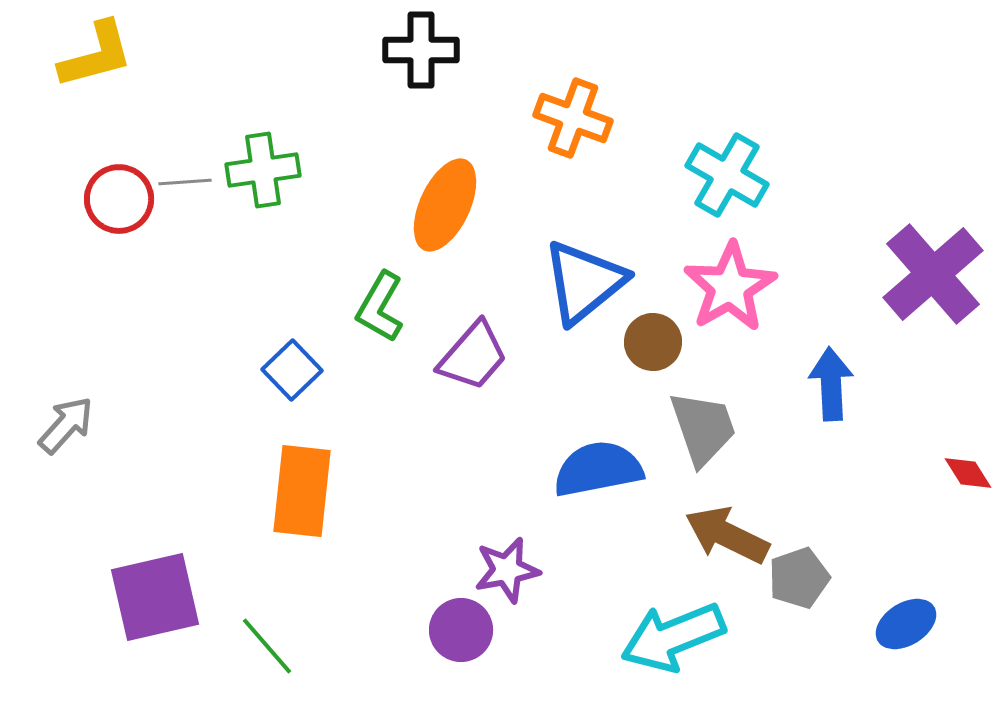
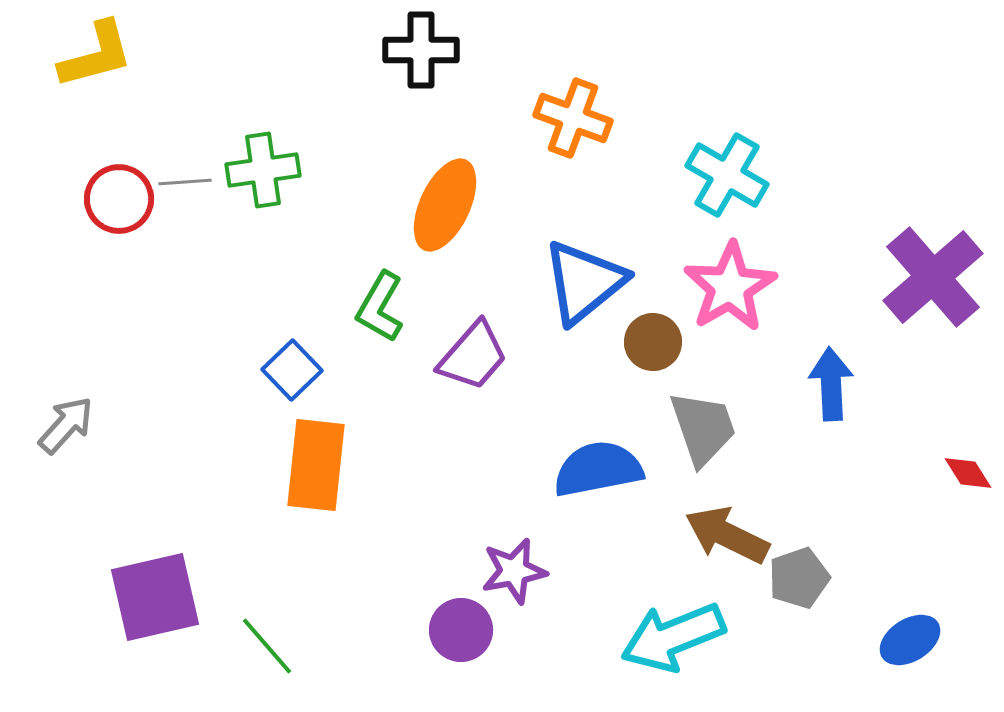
purple cross: moved 3 px down
orange rectangle: moved 14 px right, 26 px up
purple star: moved 7 px right, 1 px down
blue ellipse: moved 4 px right, 16 px down
